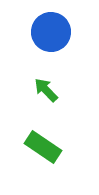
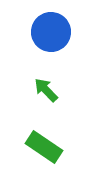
green rectangle: moved 1 px right
